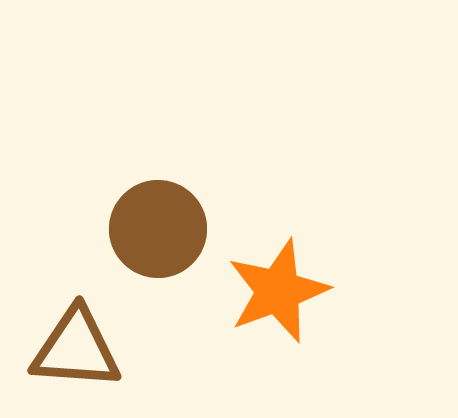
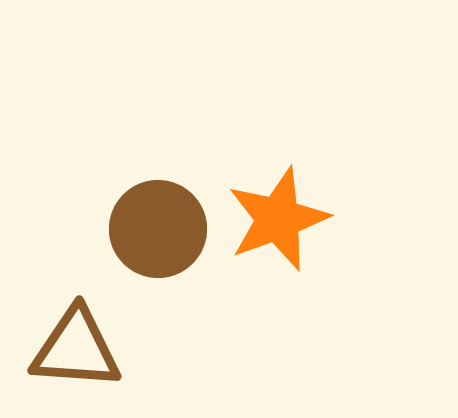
orange star: moved 72 px up
